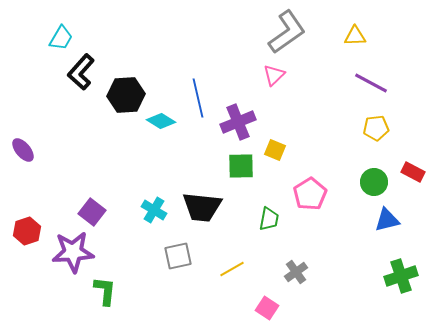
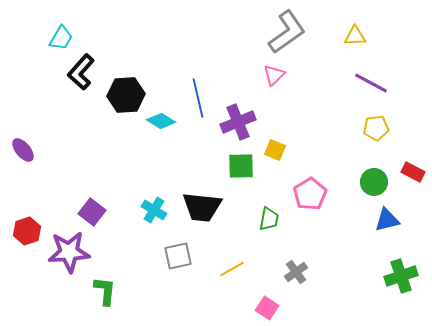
purple star: moved 4 px left
